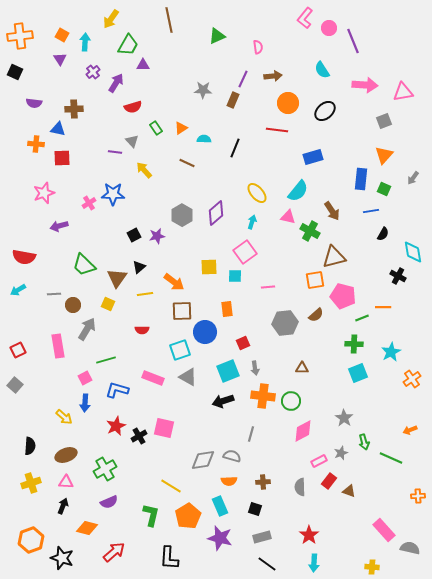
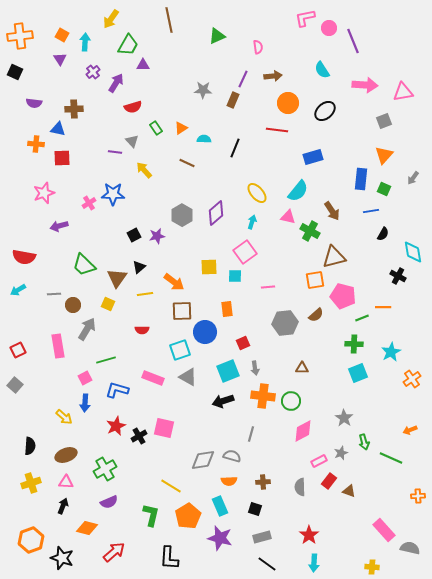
pink L-shape at (305, 18): rotated 40 degrees clockwise
